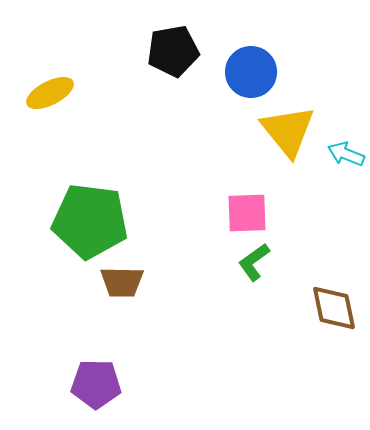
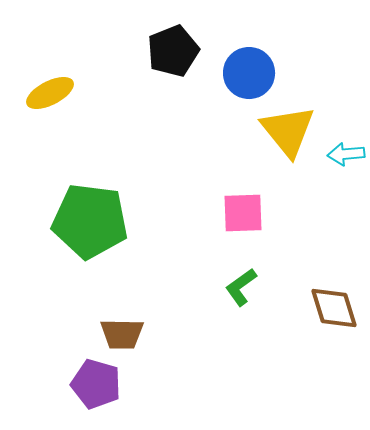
black pentagon: rotated 12 degrees counterclockwise
blue circle: moved 2 px left, 1 px down
cyan arrow: rotated 27 degrees counterclockwise
pink square: moved 4 px left
green L-shape: moved 13 px left, 25 px down
brown trapezoid: moved 52 px down
brown diamond: rotated 6 degrees counterclockwise
purple pentagon: rotated 15 degrees clockwise
